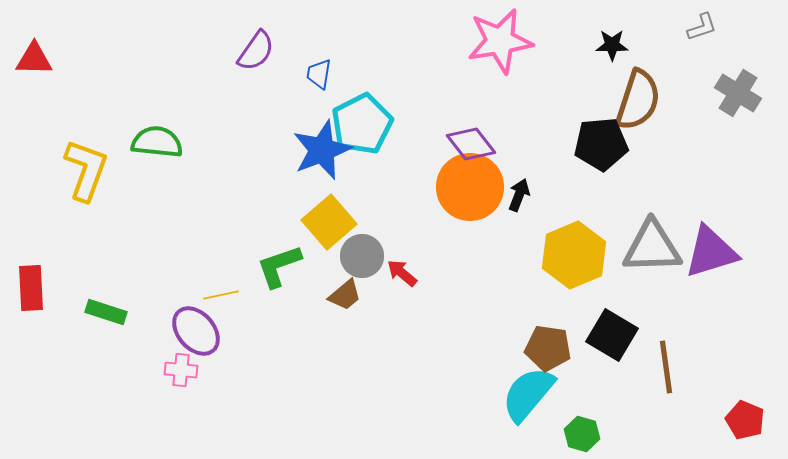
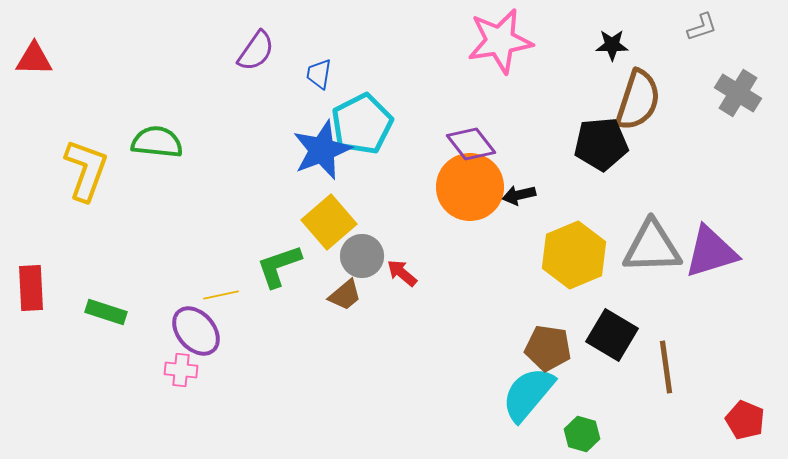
black arrow: rotated 124 degrees counterclockwise
